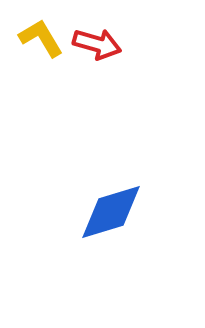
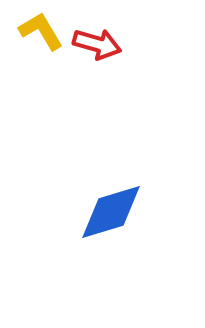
yellow L-shape: moved 7 px up
